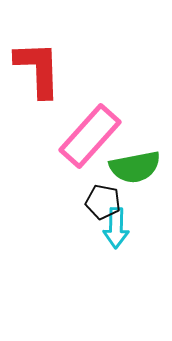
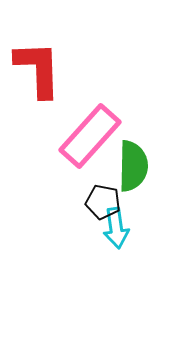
green semicircle: moved 2 px left, 1 px up; rotated 78 degrees counterclockwise
cyan arrow: rotated 9 degrees counterclockwise
